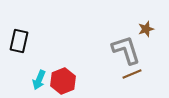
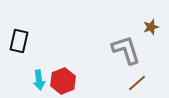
brown star: moved 5 px right, 2 px up
brown line: moved 5 px right, 9 px down; rotated 18 degrees counterclockwise
cyan arrow: rotated 30 degrees counterclockwise
